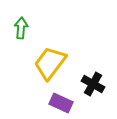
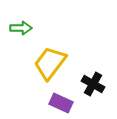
green arrow: rotated 85 degrees clockwise
